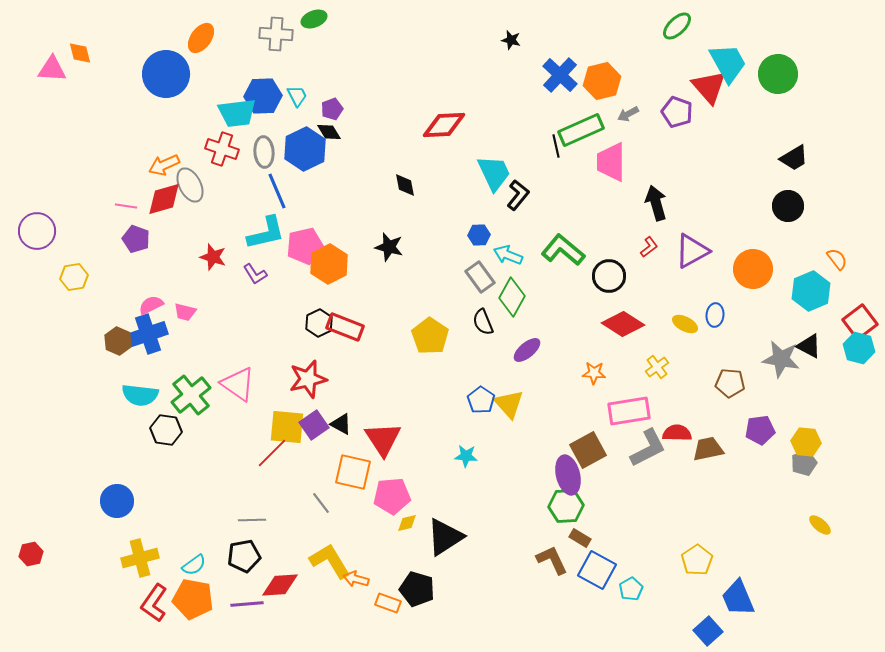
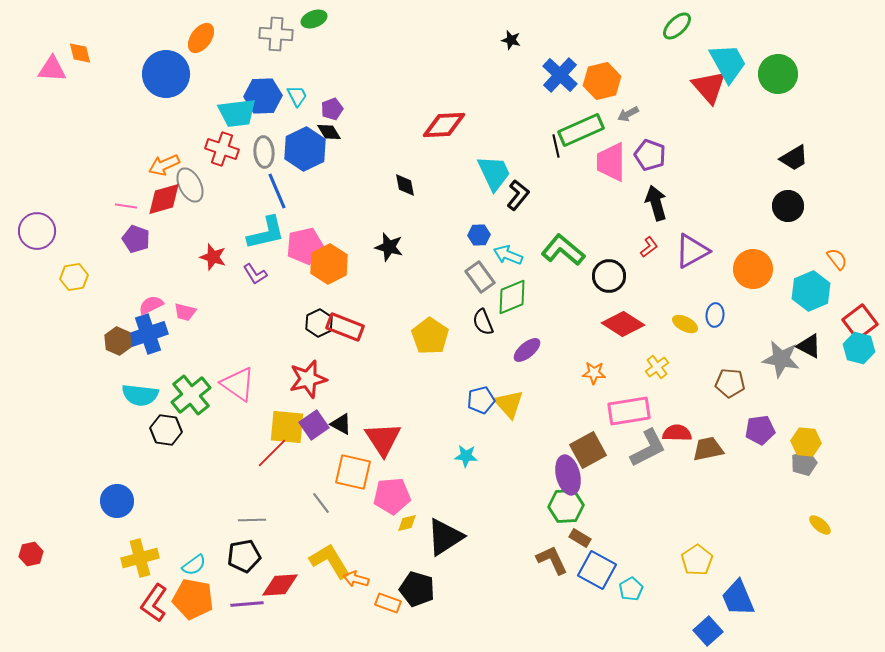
purple pentagon at (677, 112): moved 27 px left, 43 px down
green diamond at (512, 297): rotated 39 degrees clockwise
blue pentagon at (481, 400): rotated 24 degrees clockwise
